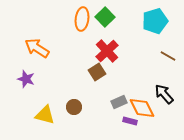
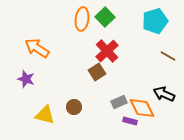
black arrow: rotated 25 degrees counterclockwise
